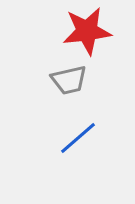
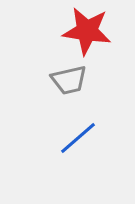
red star: rotated 15 degrees clockwise
